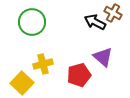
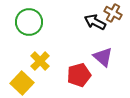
green circle: moved 3 px left
yellow cross: moved 3 px left, 3 px up; rotated 30 degrees counterclockwise
